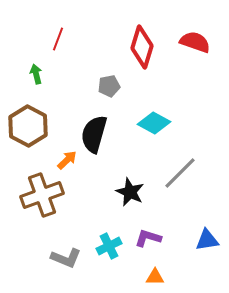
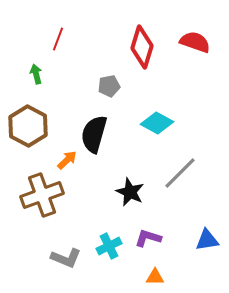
cyan diamond: moved 3 px right
